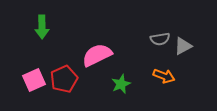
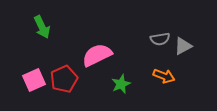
green arrow: rotated 25 degrees counterclockwise
